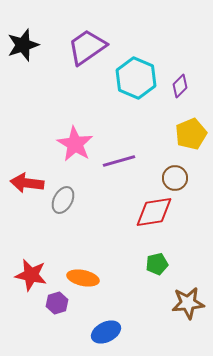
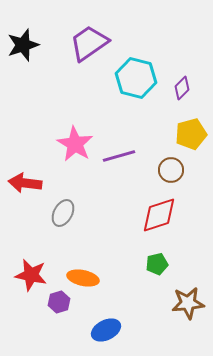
purple trapezoid: moved 2 px right, 4 px up
cyan hexagon: rotated 9 degrees counterclockwise
purple diamond: moved 2 px right, 2 px down
yellow pentagon: rotated 8 degrees clockwise
purple line: moved 5 px up
brown circle: moved 4 px left, 8 px up
red arrow: moved 2 px left
gray ellipse: moved 13 px down
red diamond: moved 5 px right, 3 px down; rotated 9 degrees counterclockwise
purple hexagon: moved 2 px right, 1 px up
blue ellipse: moved 2 px up
